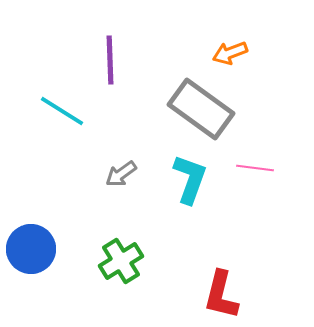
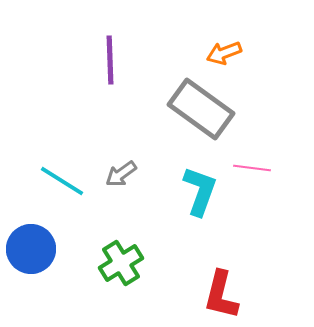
orange arrow: moved 6 px left
cyan line: moved 70 px down
pink line: moved 3 px left
cyan L-shape: moved 10 px right, 12 px down
green cross: moved 2 px down
